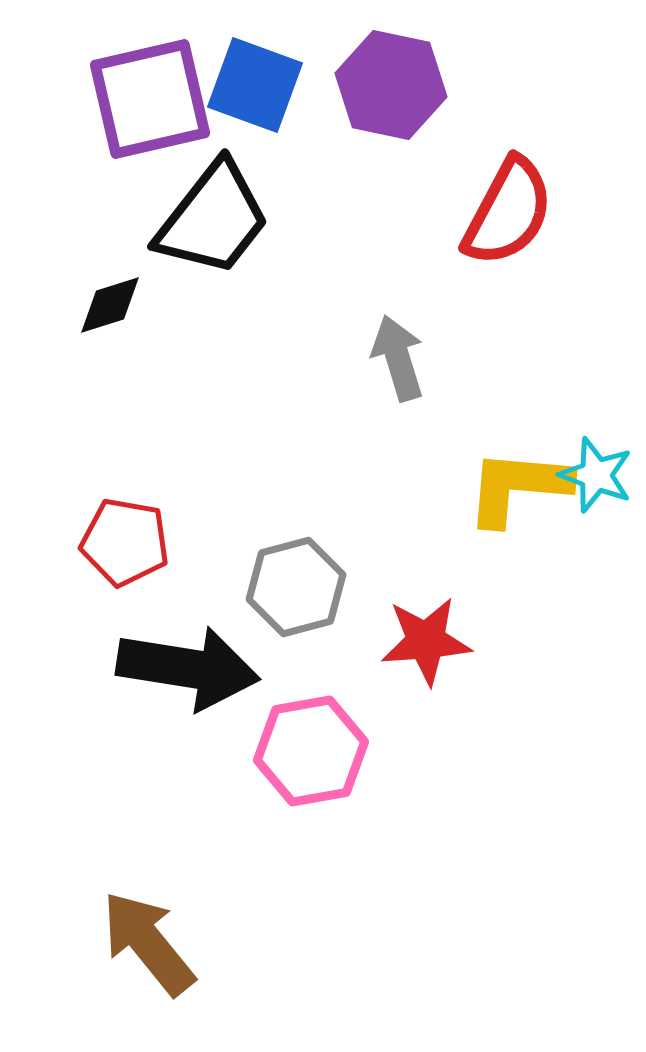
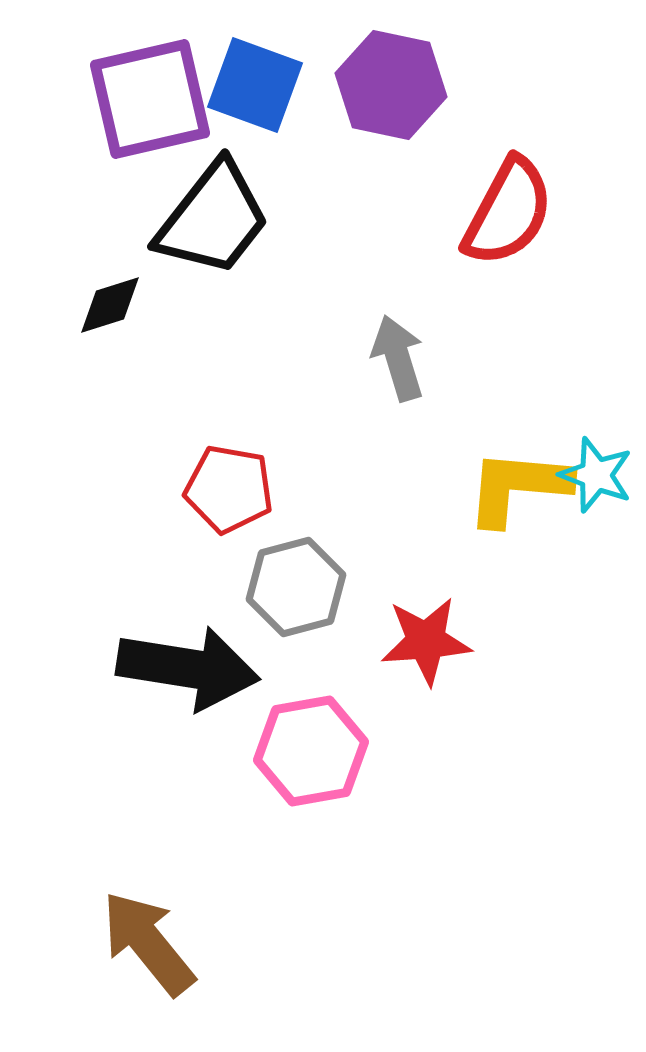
red pentagon: moved 104 px right, 53 px up
